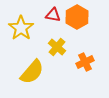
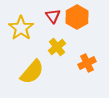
red triangle: moved 1 px down; rotated 42 degrees clockwise
yellow cross: rotated 12 degrees clockwise
orange cross: moved 2 px right, 1 px down
